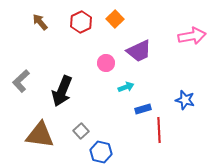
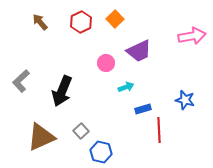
brown triangle: moved 1 px right, 2 px down; rotated 32 degrees counterclockwise
